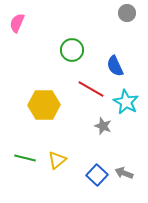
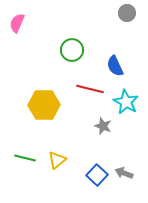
red line: moved 1 px left; rotated 16 degrees counterclockwise
